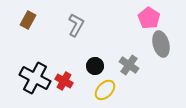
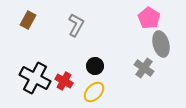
gray cross: moved 15 px right, 3 px down
yellow ellipse: moved 11 px left, 2 px down
